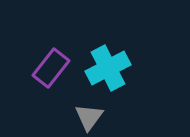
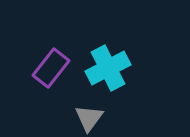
gray triangle: moved 1 px down
